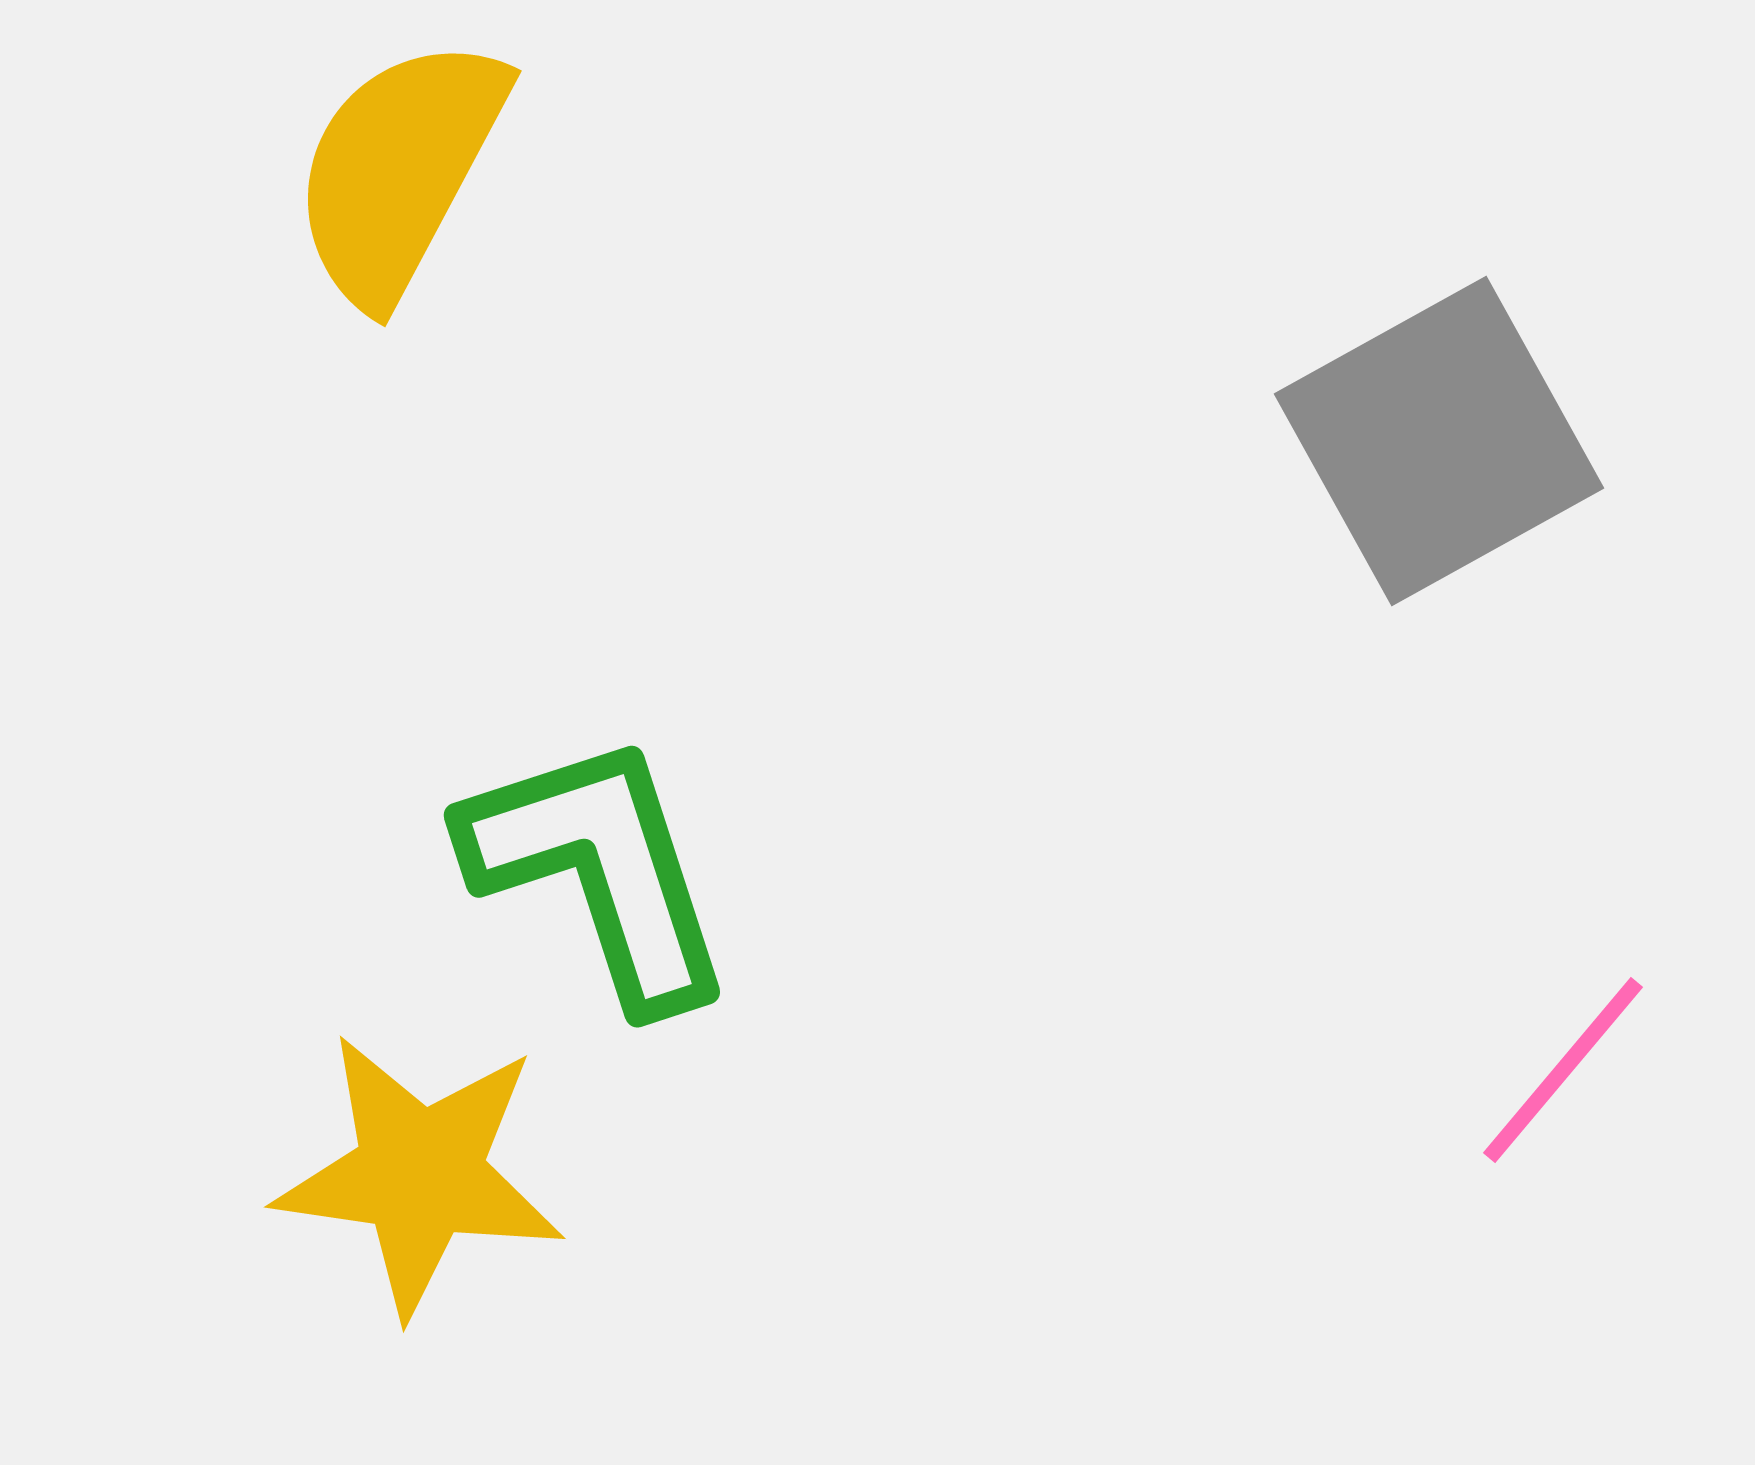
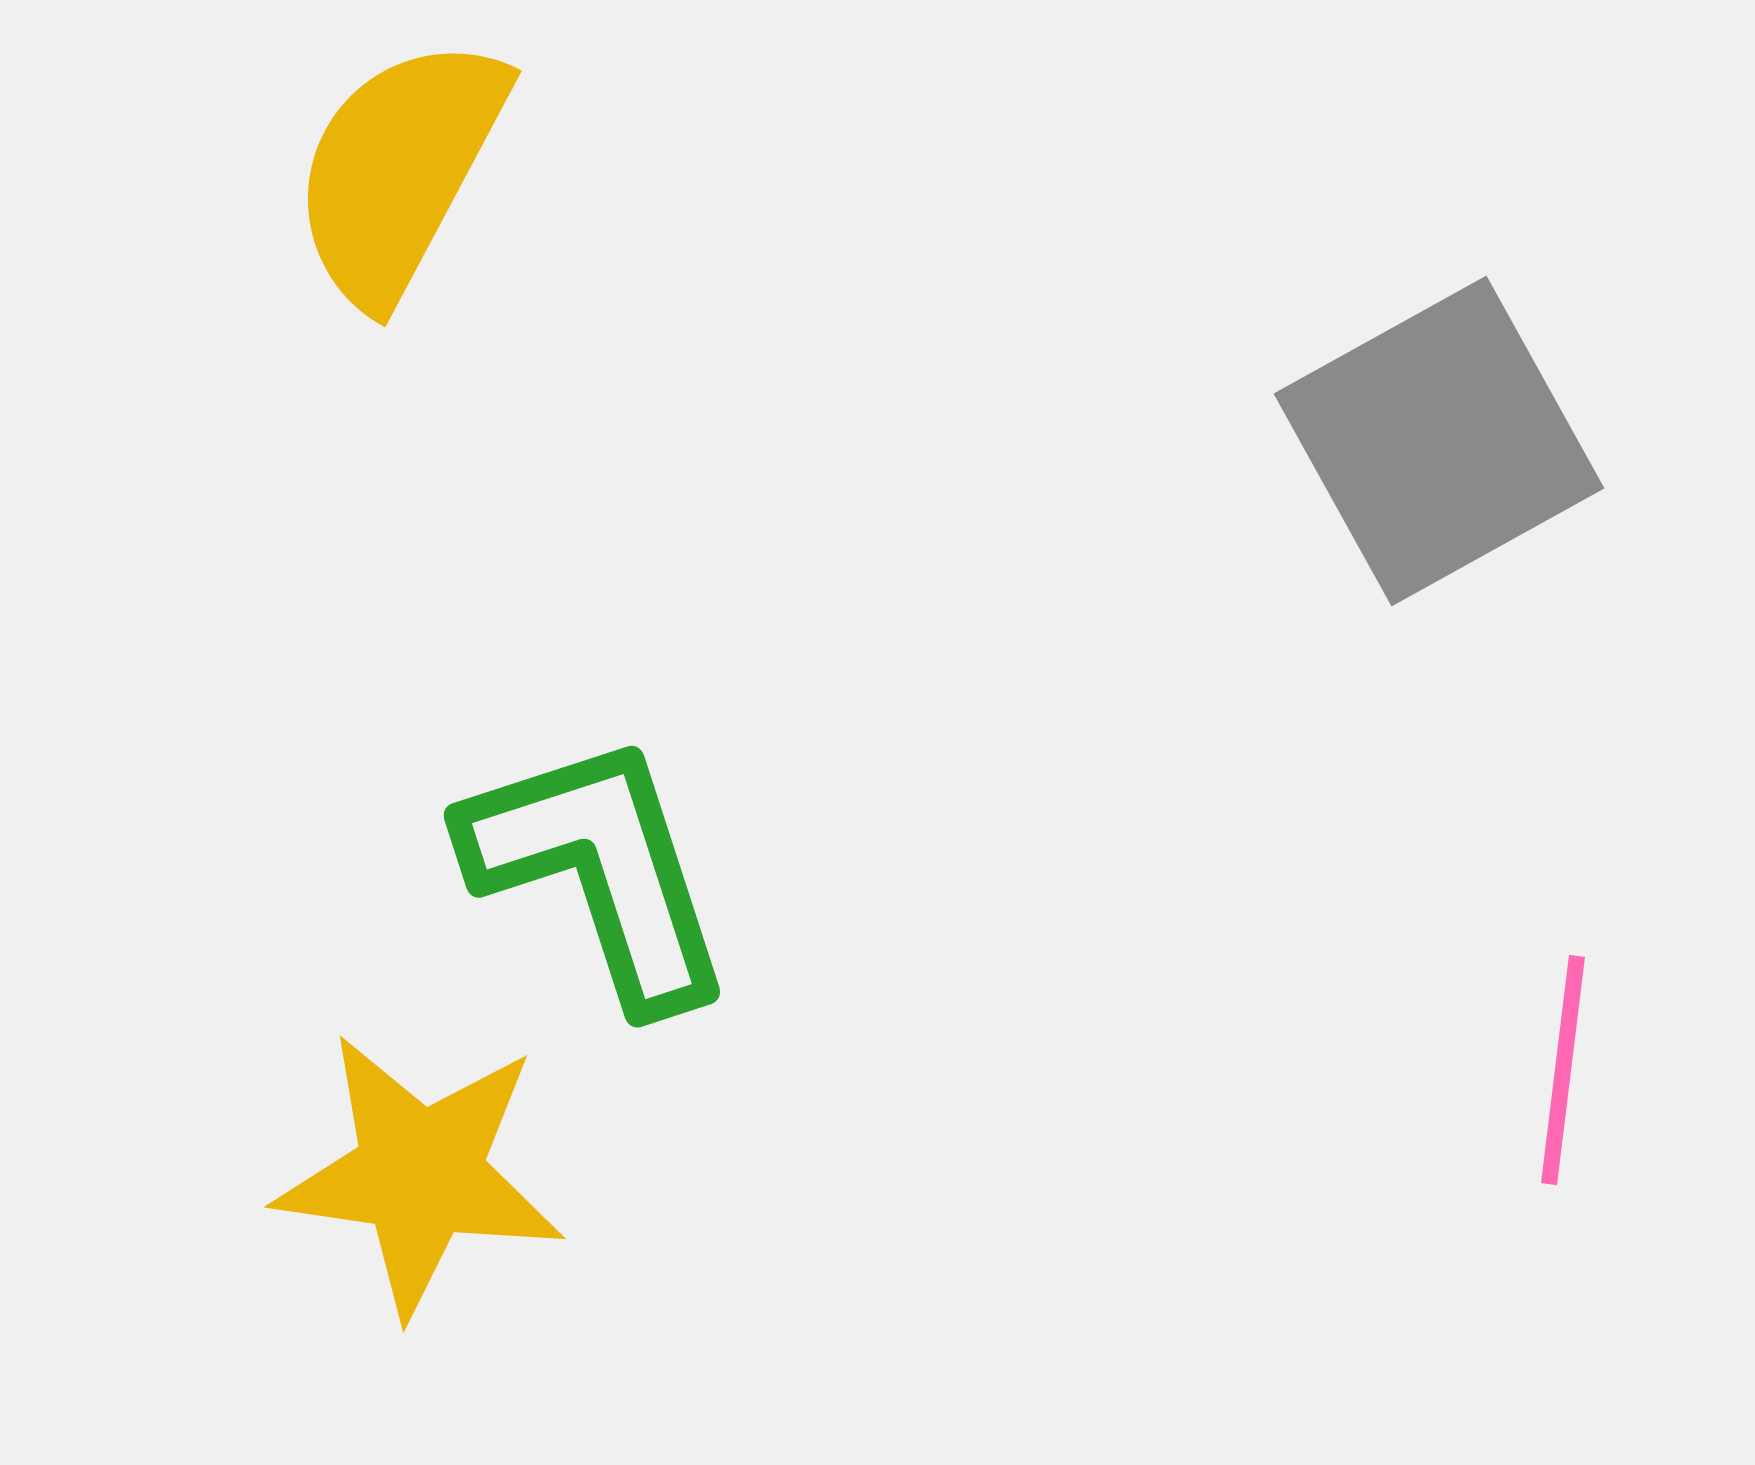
pink line: rotated 33 degrees counterclockwise
